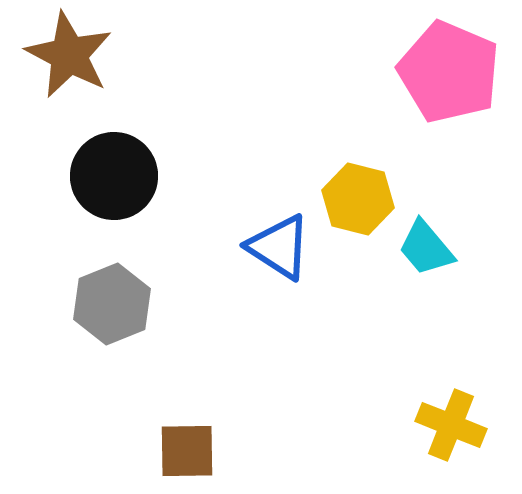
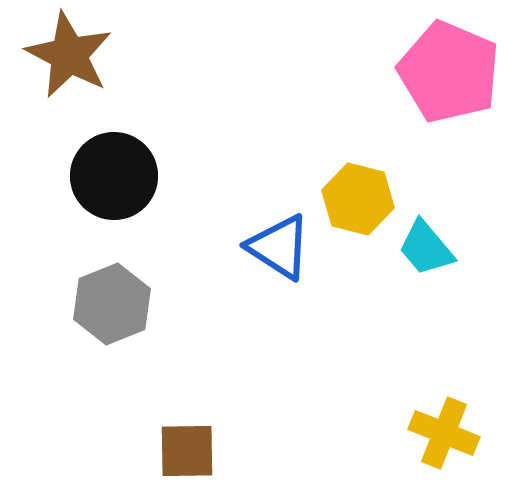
yellow cross: moved 7 px left, 8 px down
